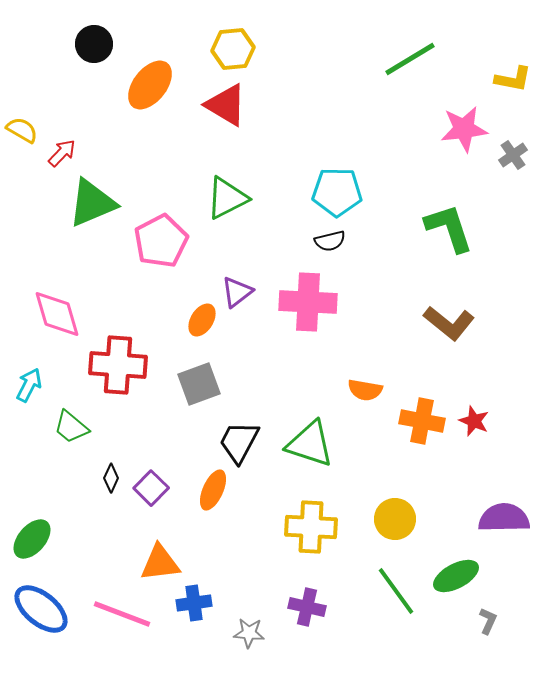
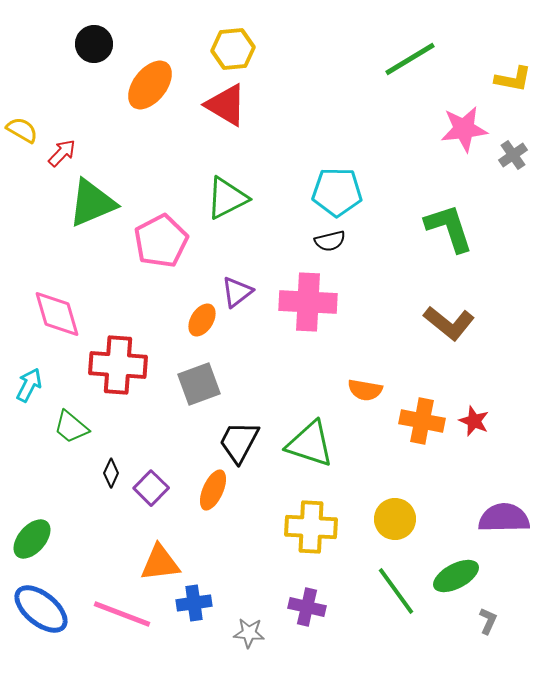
black diamond at (111, 478): moved 5 px up
